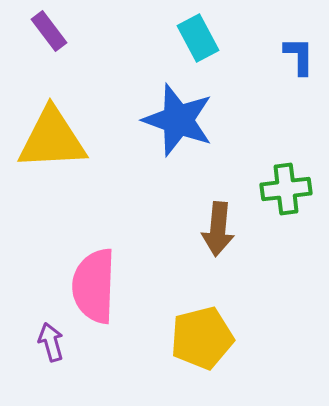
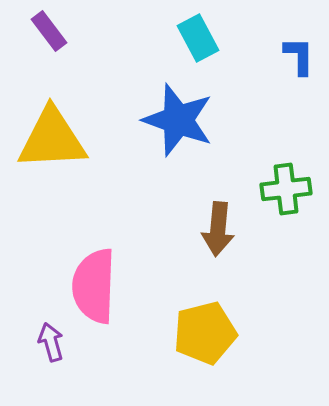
yellow pentagon: moved 3 px right, 5 px up
